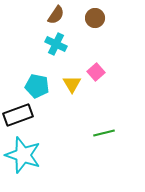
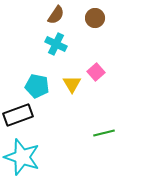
cyan star: moved 1 px left, 2 px down
